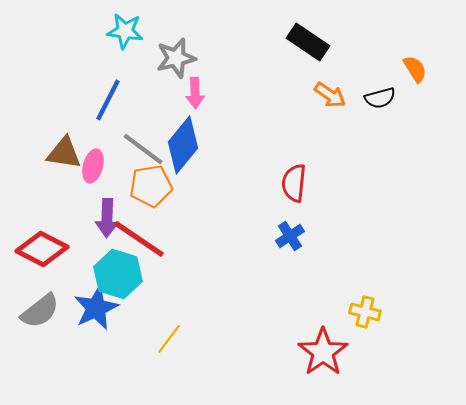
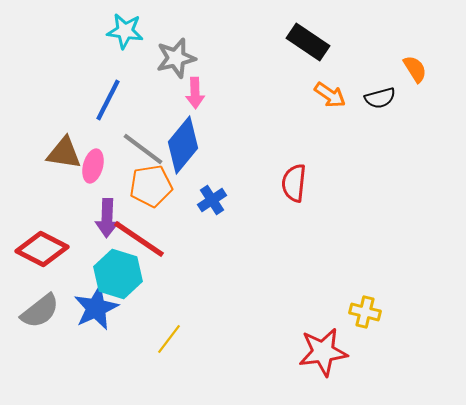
blue cross: moved 78 px left, 36 px up
red star: rotated 27 degrees clockwise
